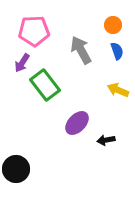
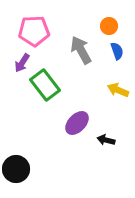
orange circle: moved 4 px left, 1 px down
black arrow: rotated 24 degrees clockwise
